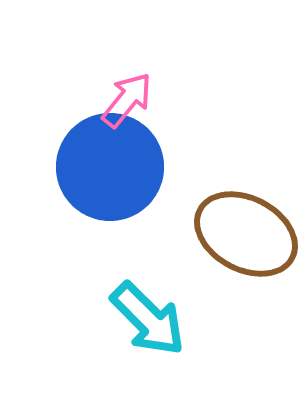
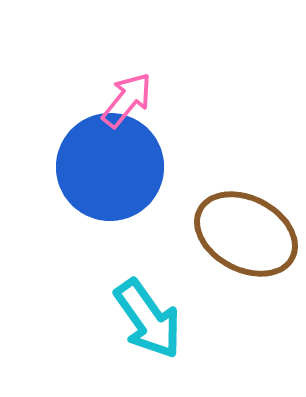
cyan arrow: rotated 10 degrees clockwise
